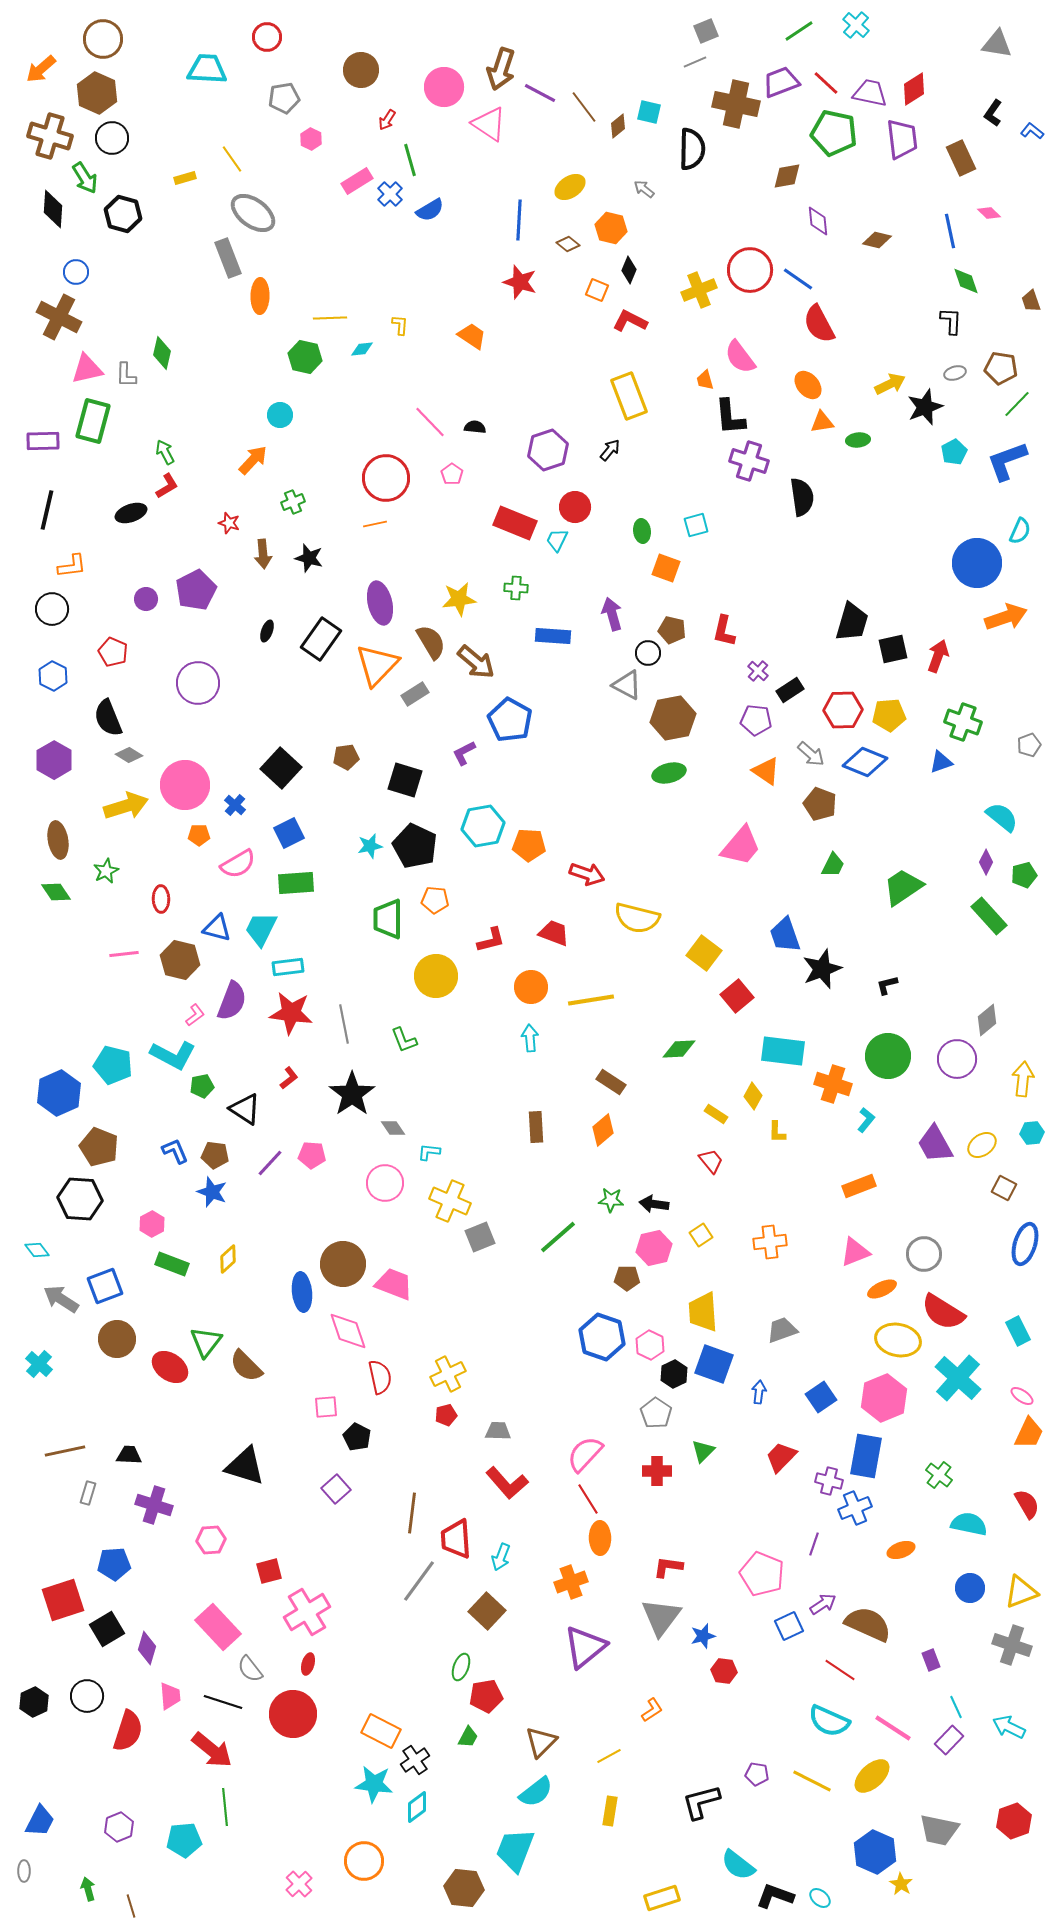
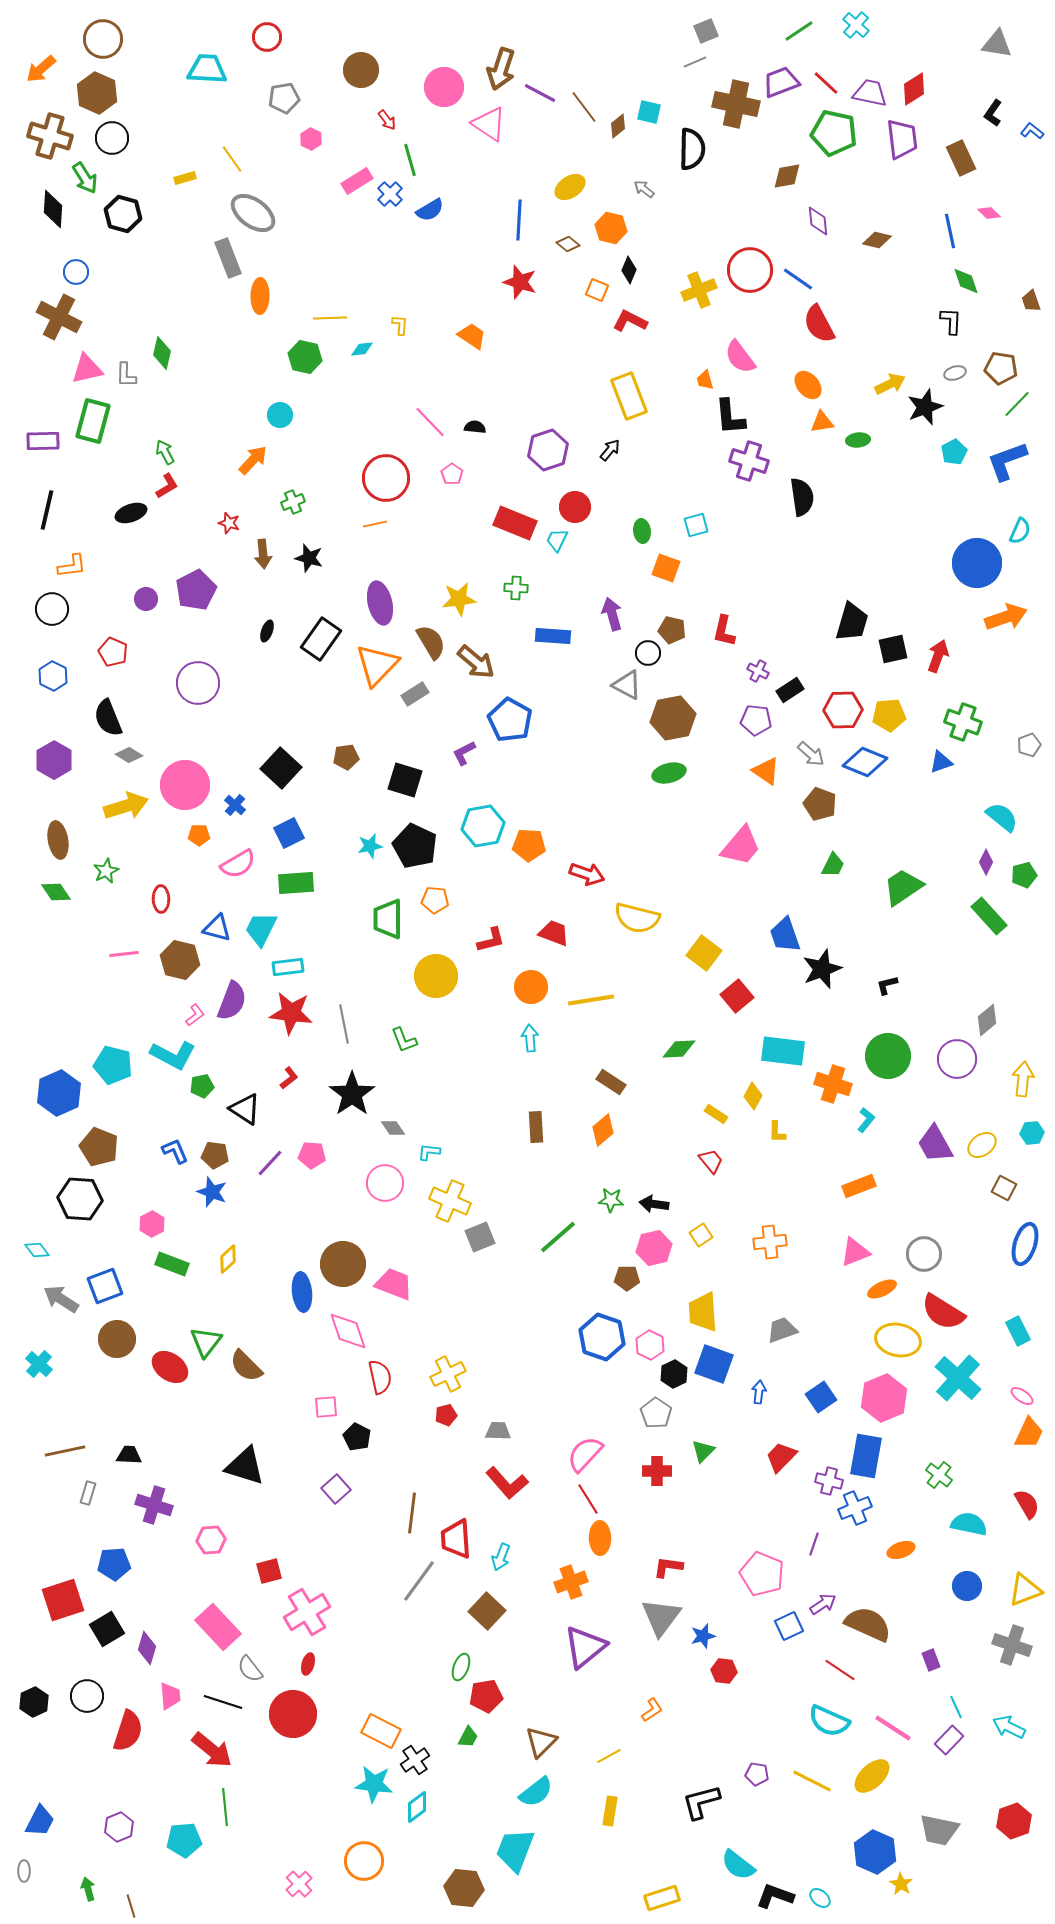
red arrow at (387, 120): rotated 70 degrees counterclockwise
purple cross at (758, 671): rotated 15 degrees counterclockwise
blue circle at (970, 1588): moved 3 px left, 2 px up
yellow triangle at (1021, 1592): moved 4 px right, 2 px up
